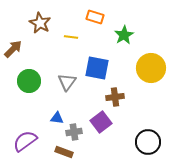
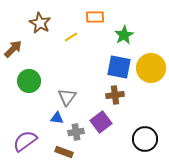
orange rectangle: rotated 18 degrees counterclockwise
yellow line: rotated 40 degrees counterclockwise
blue square: moved 22 px right, 1 px up
gray triangle: moved 15 px down
brown cross: moved 2 px up
gray cross: moved 2 px right
black circle: moved 3 px left, 3 px up
